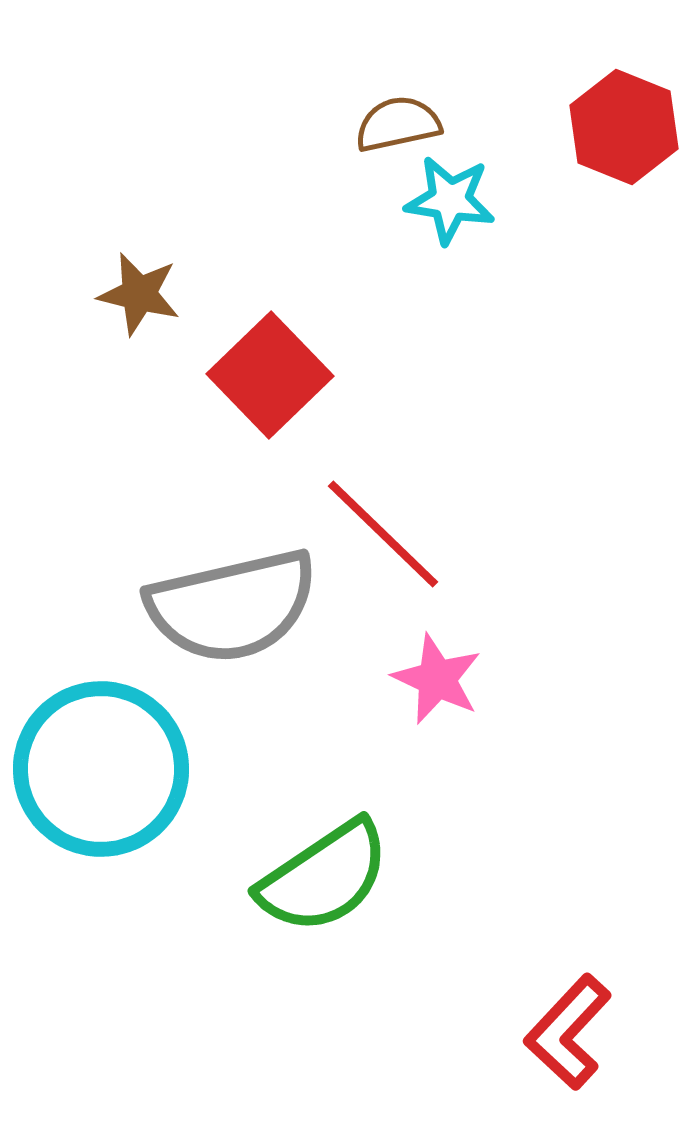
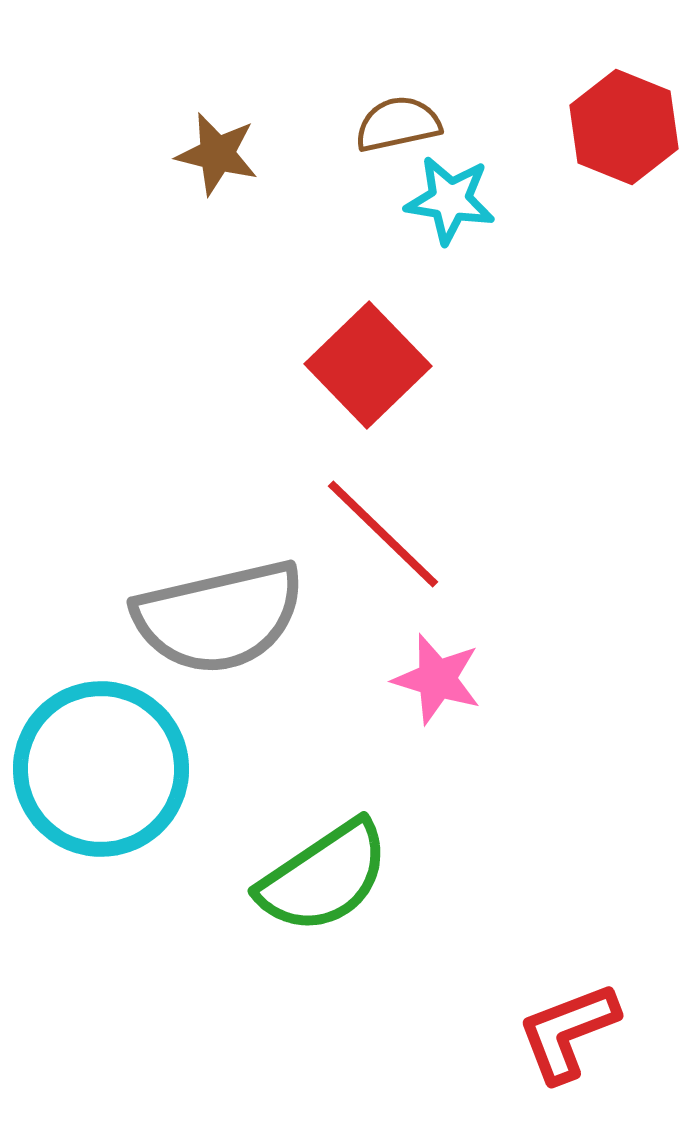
brown star: moved 78 px right, 140 px up
red square: moved 98 px right, 10 px up
gray semicircle: moved 13 px left, 11 px down
pink star: rotated 8 degrees counterclockwise
red L-shape: rotated 26 degrees clockwise
